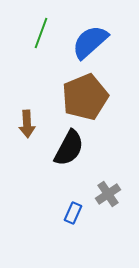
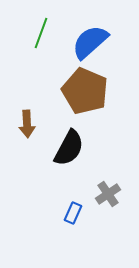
brown pentagon: moved 6 px up; rotated 27 degrees counterclockwise
